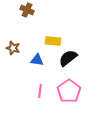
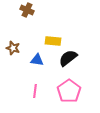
pink line: moved 5 px left
